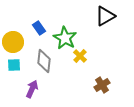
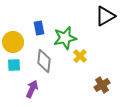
blue rectangle: rotated 24 degrees clockwise
green star: rotated 30 degrees clockwise
